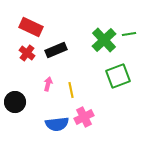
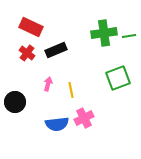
green line: moved 2 px down
green cross: moved 7 px up; rotated 35 degrees clockwise
green square: moved 2 px down
pink cross: moved 1 px down
